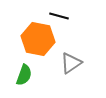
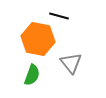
gray triangle: rotated 35 degrees counterclockwise
green semicircle: moved 8 px right
